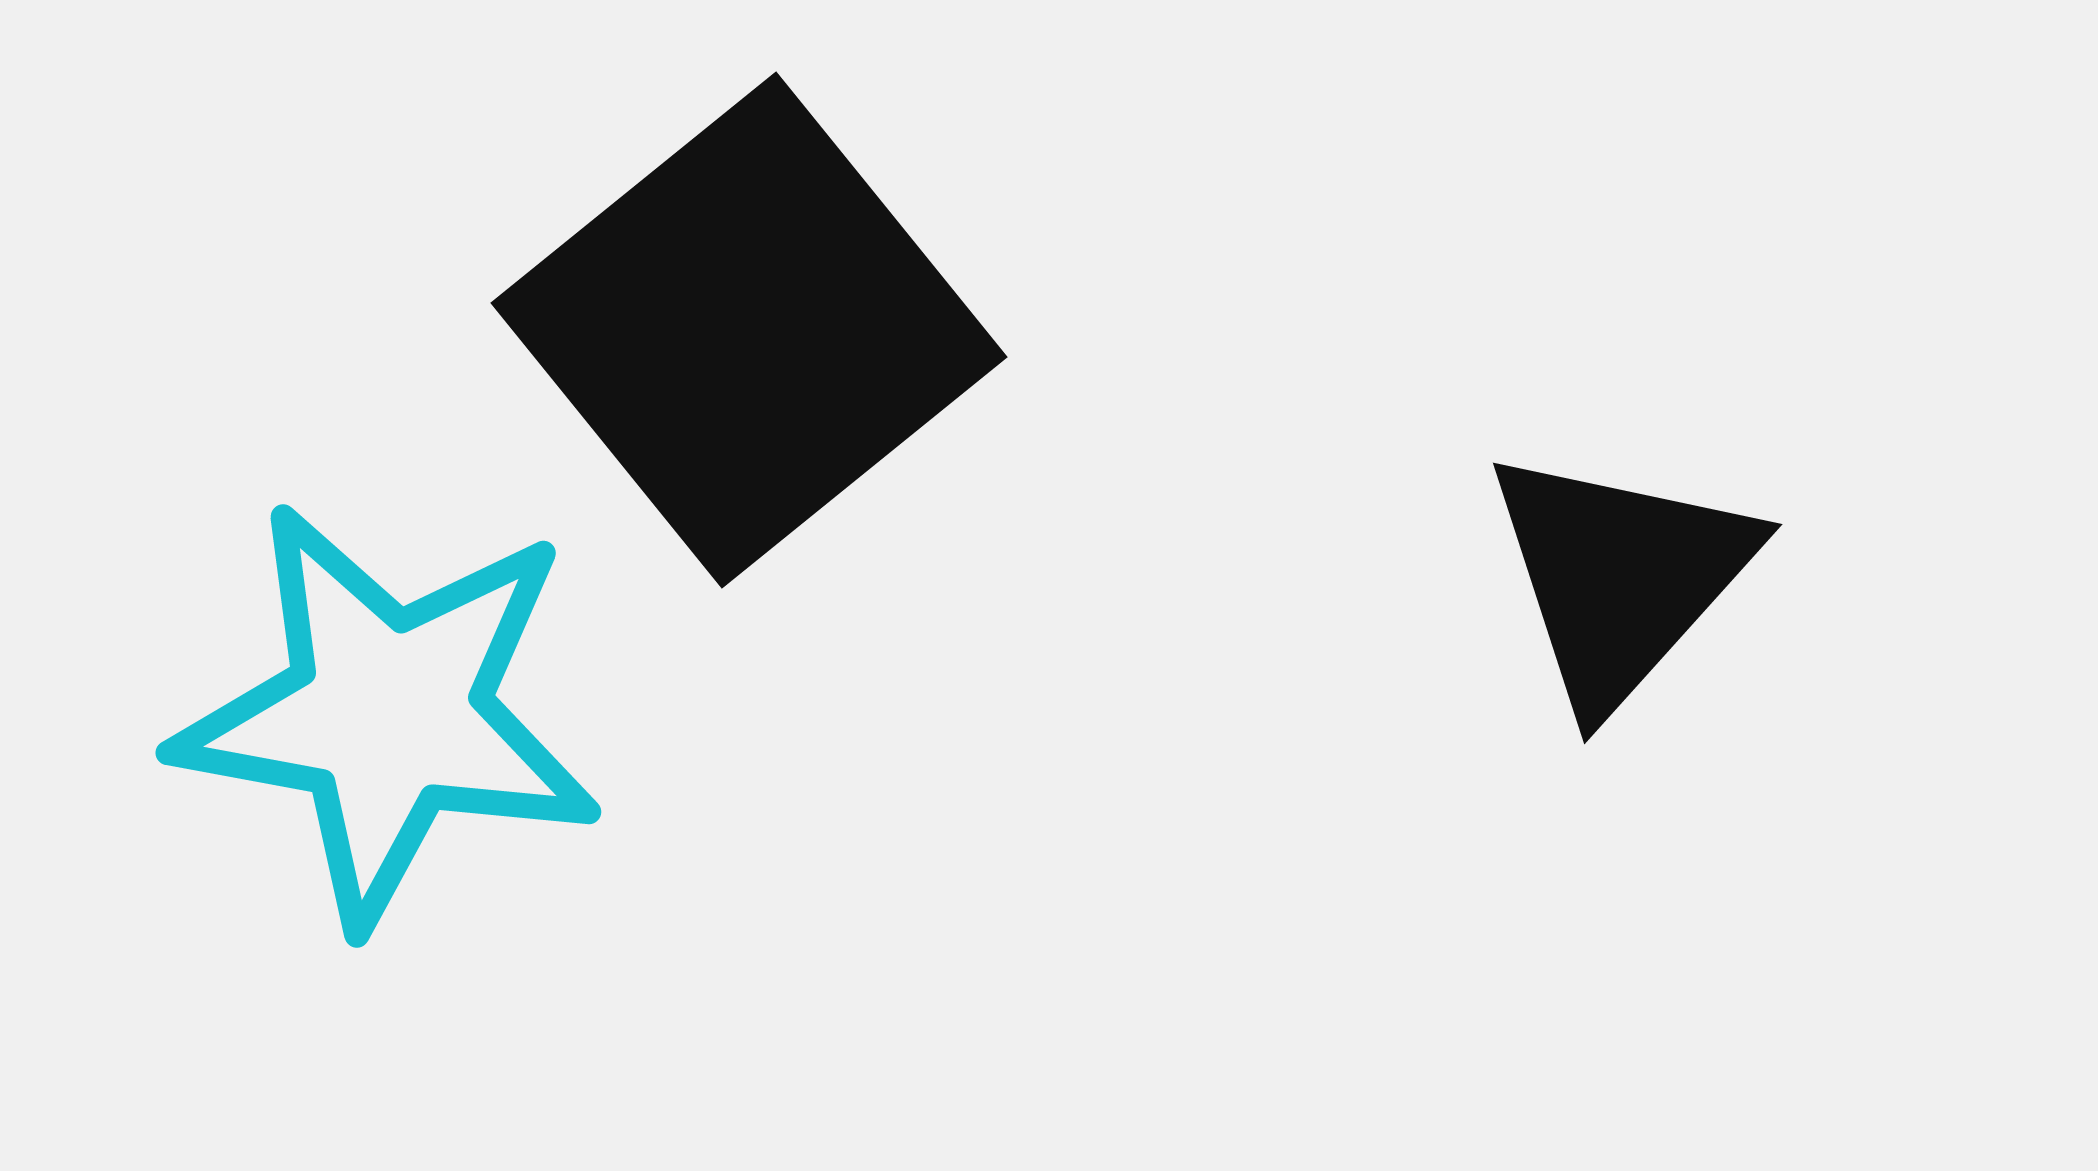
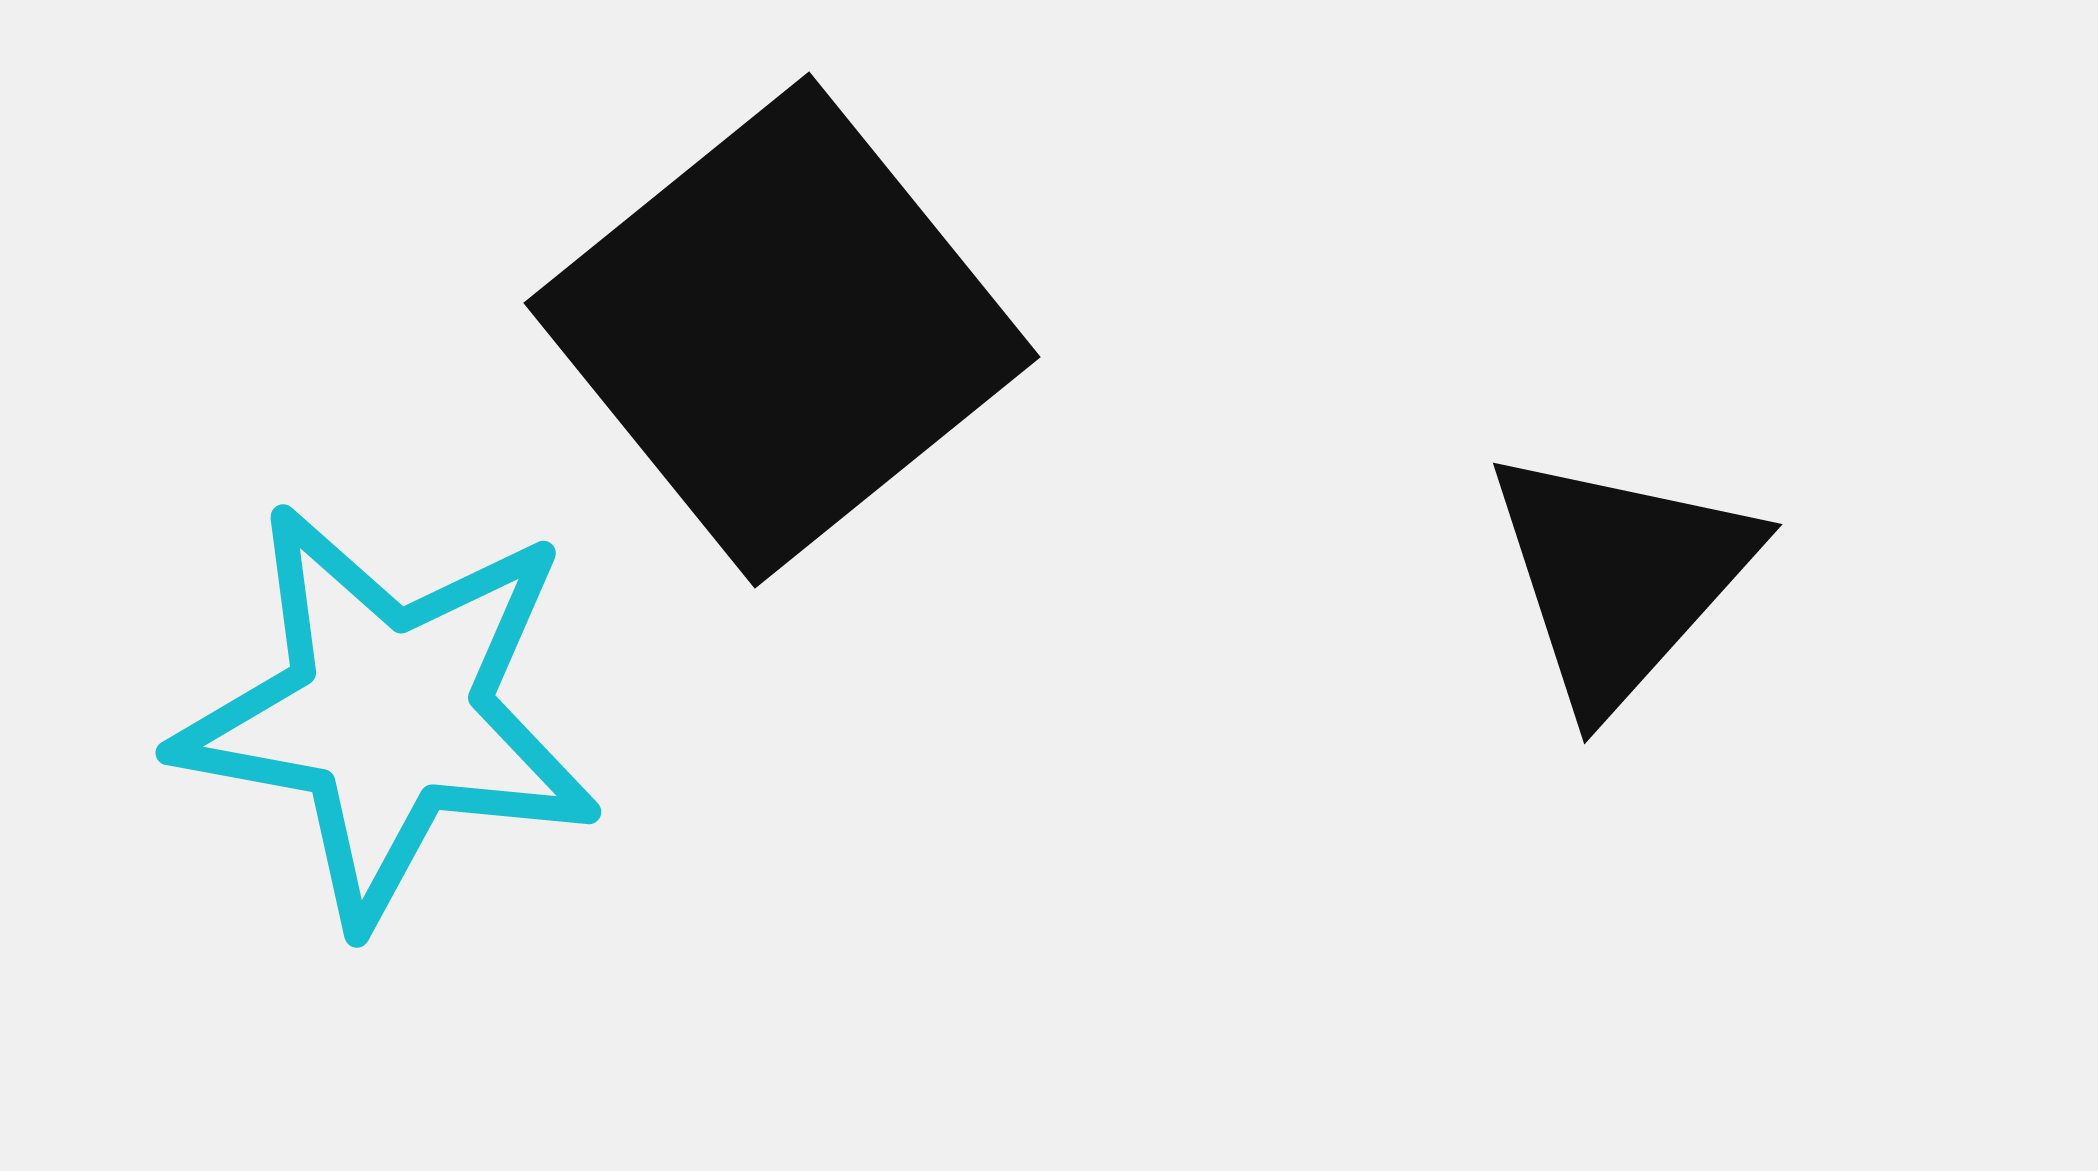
black square: moved 33 px right
